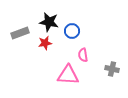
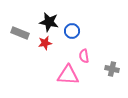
gray rectangle: rotated 42 degrees clockwise
pink semicircle: moved 1 px right, 1 px down
